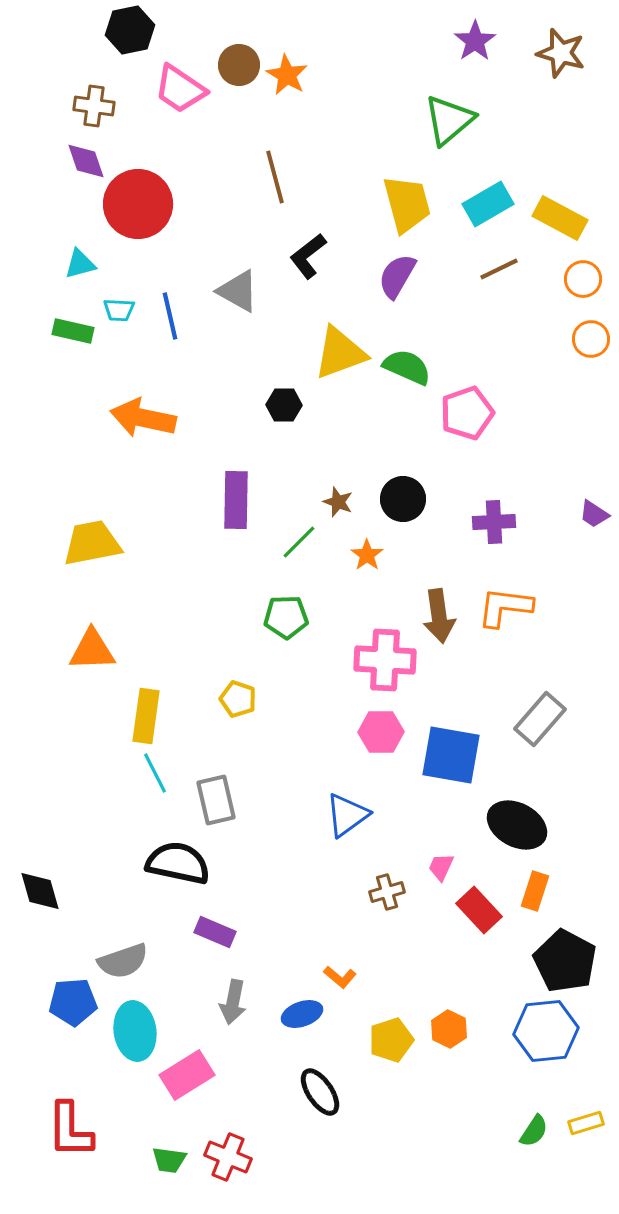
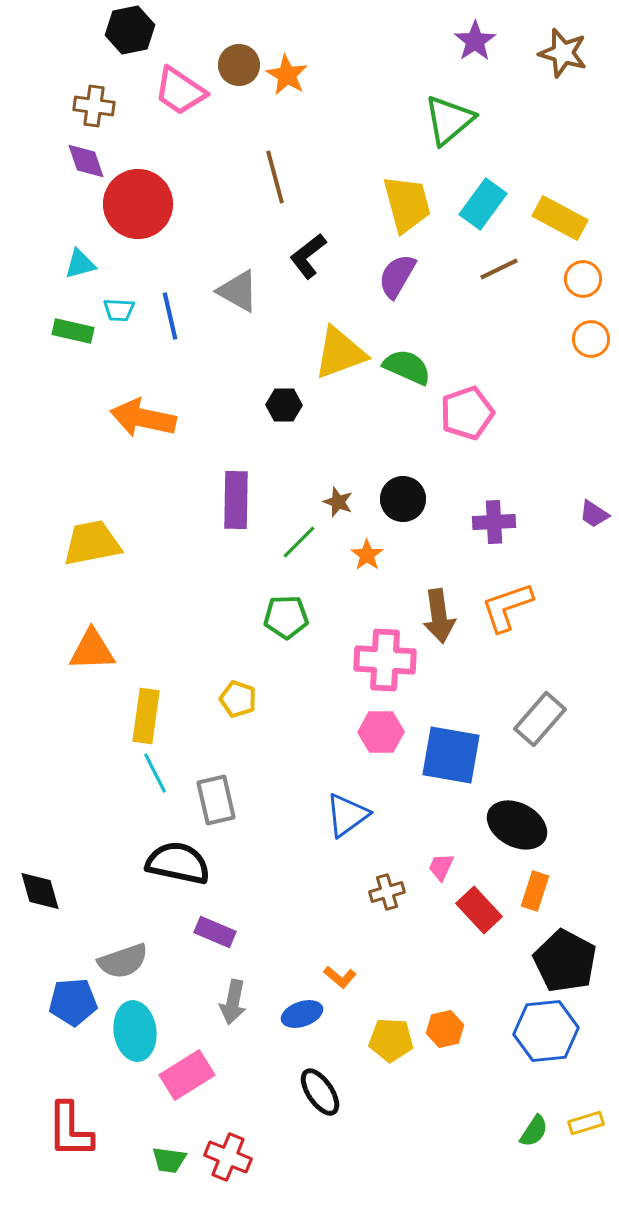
brown star at (561, 53): moved 2 px right
pink trapezoid at (180, 89): moved 2 px down
cyan rectangle at (488, 204): moved 5 px left; rotated 24 degrees counterclockwise
orange L-shape at (505, 607): moved 2 px right; rotated 26 degrees counterclockwise
orange hexagon at (449, 1029): moved 4 px left; rotated 21 degrees clockwise
yellow pentagon at (391, 1040): rotated 21 degrees clockwise
